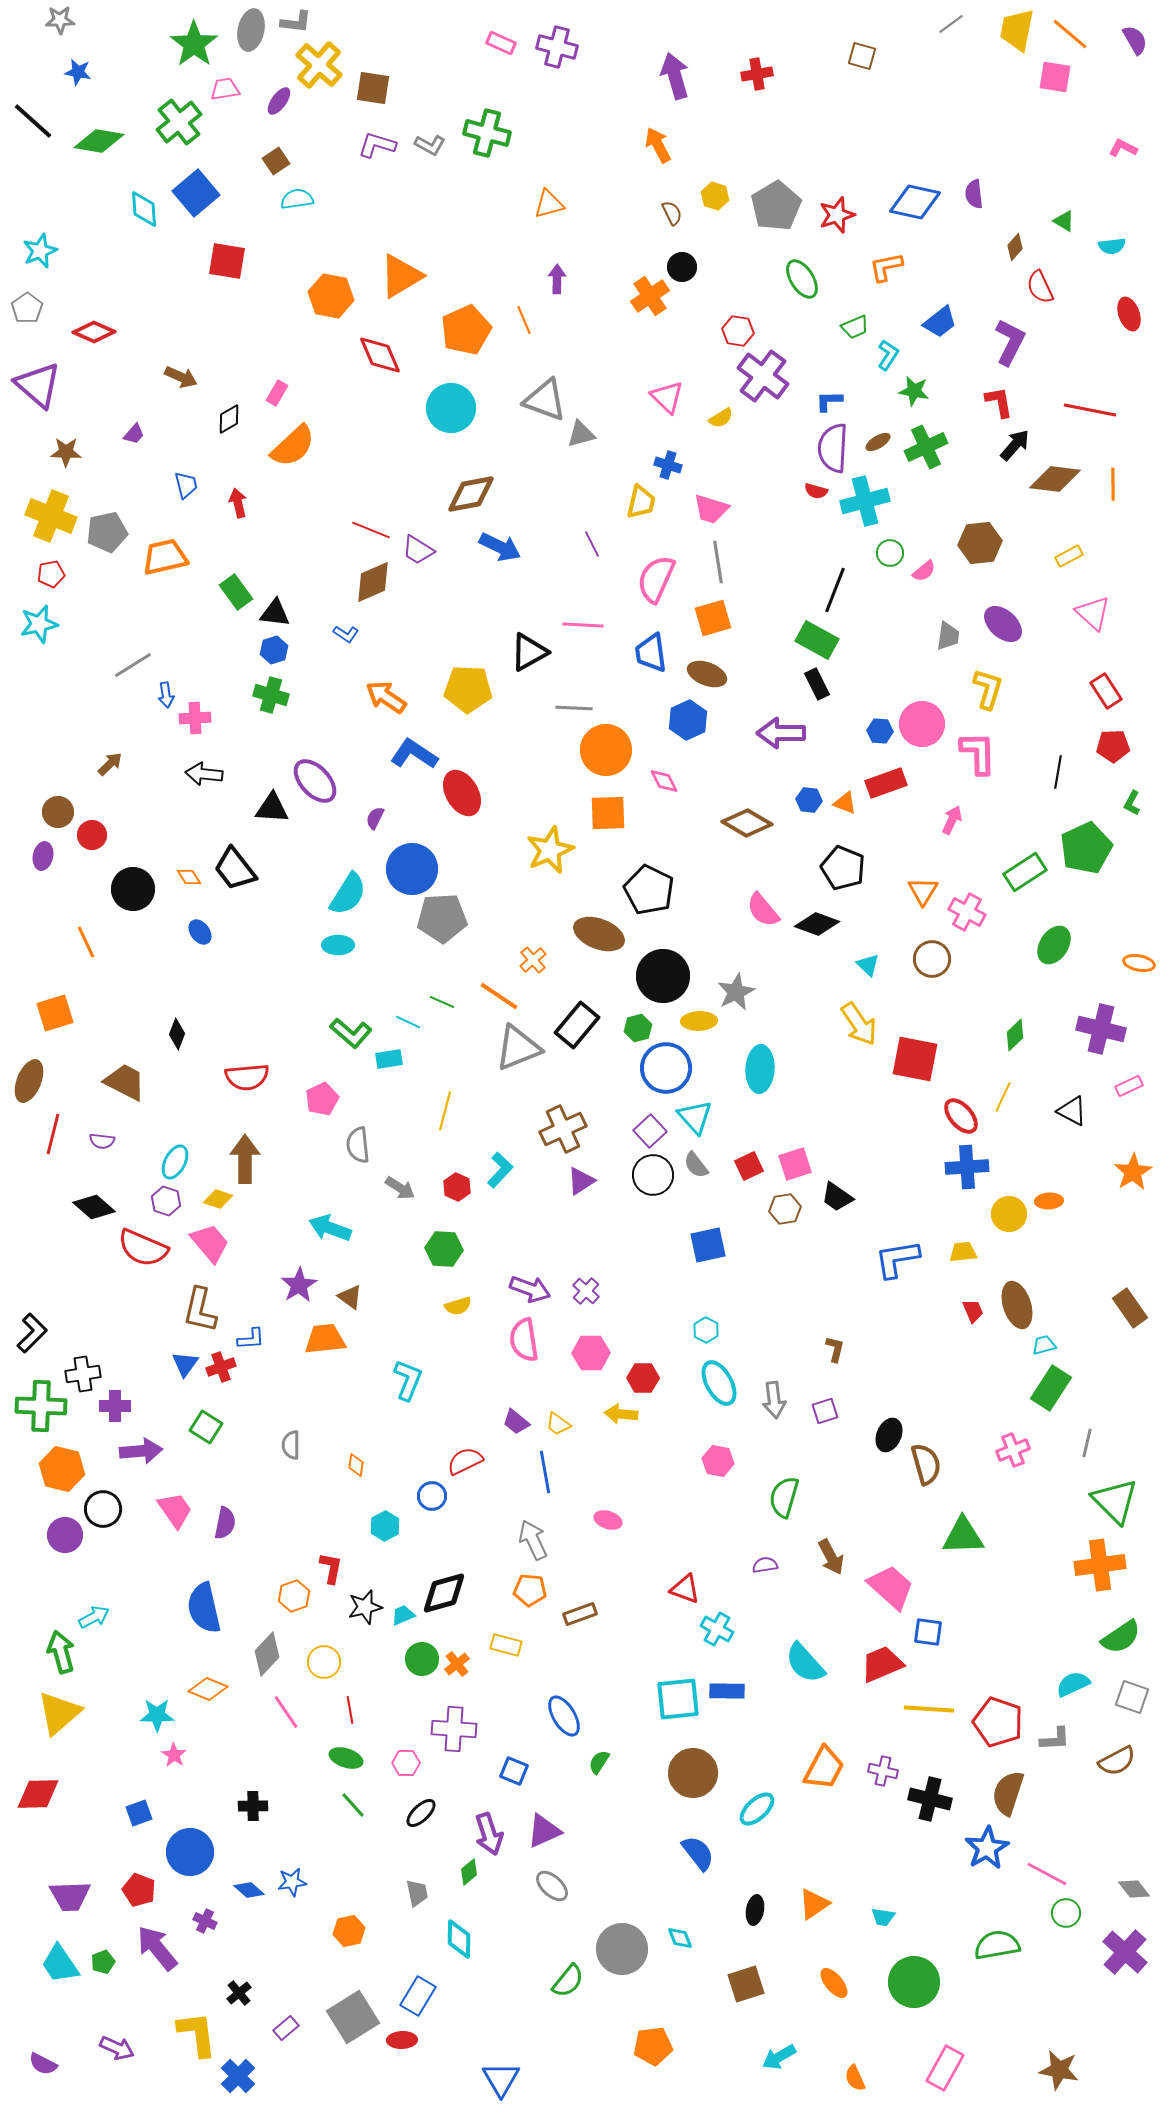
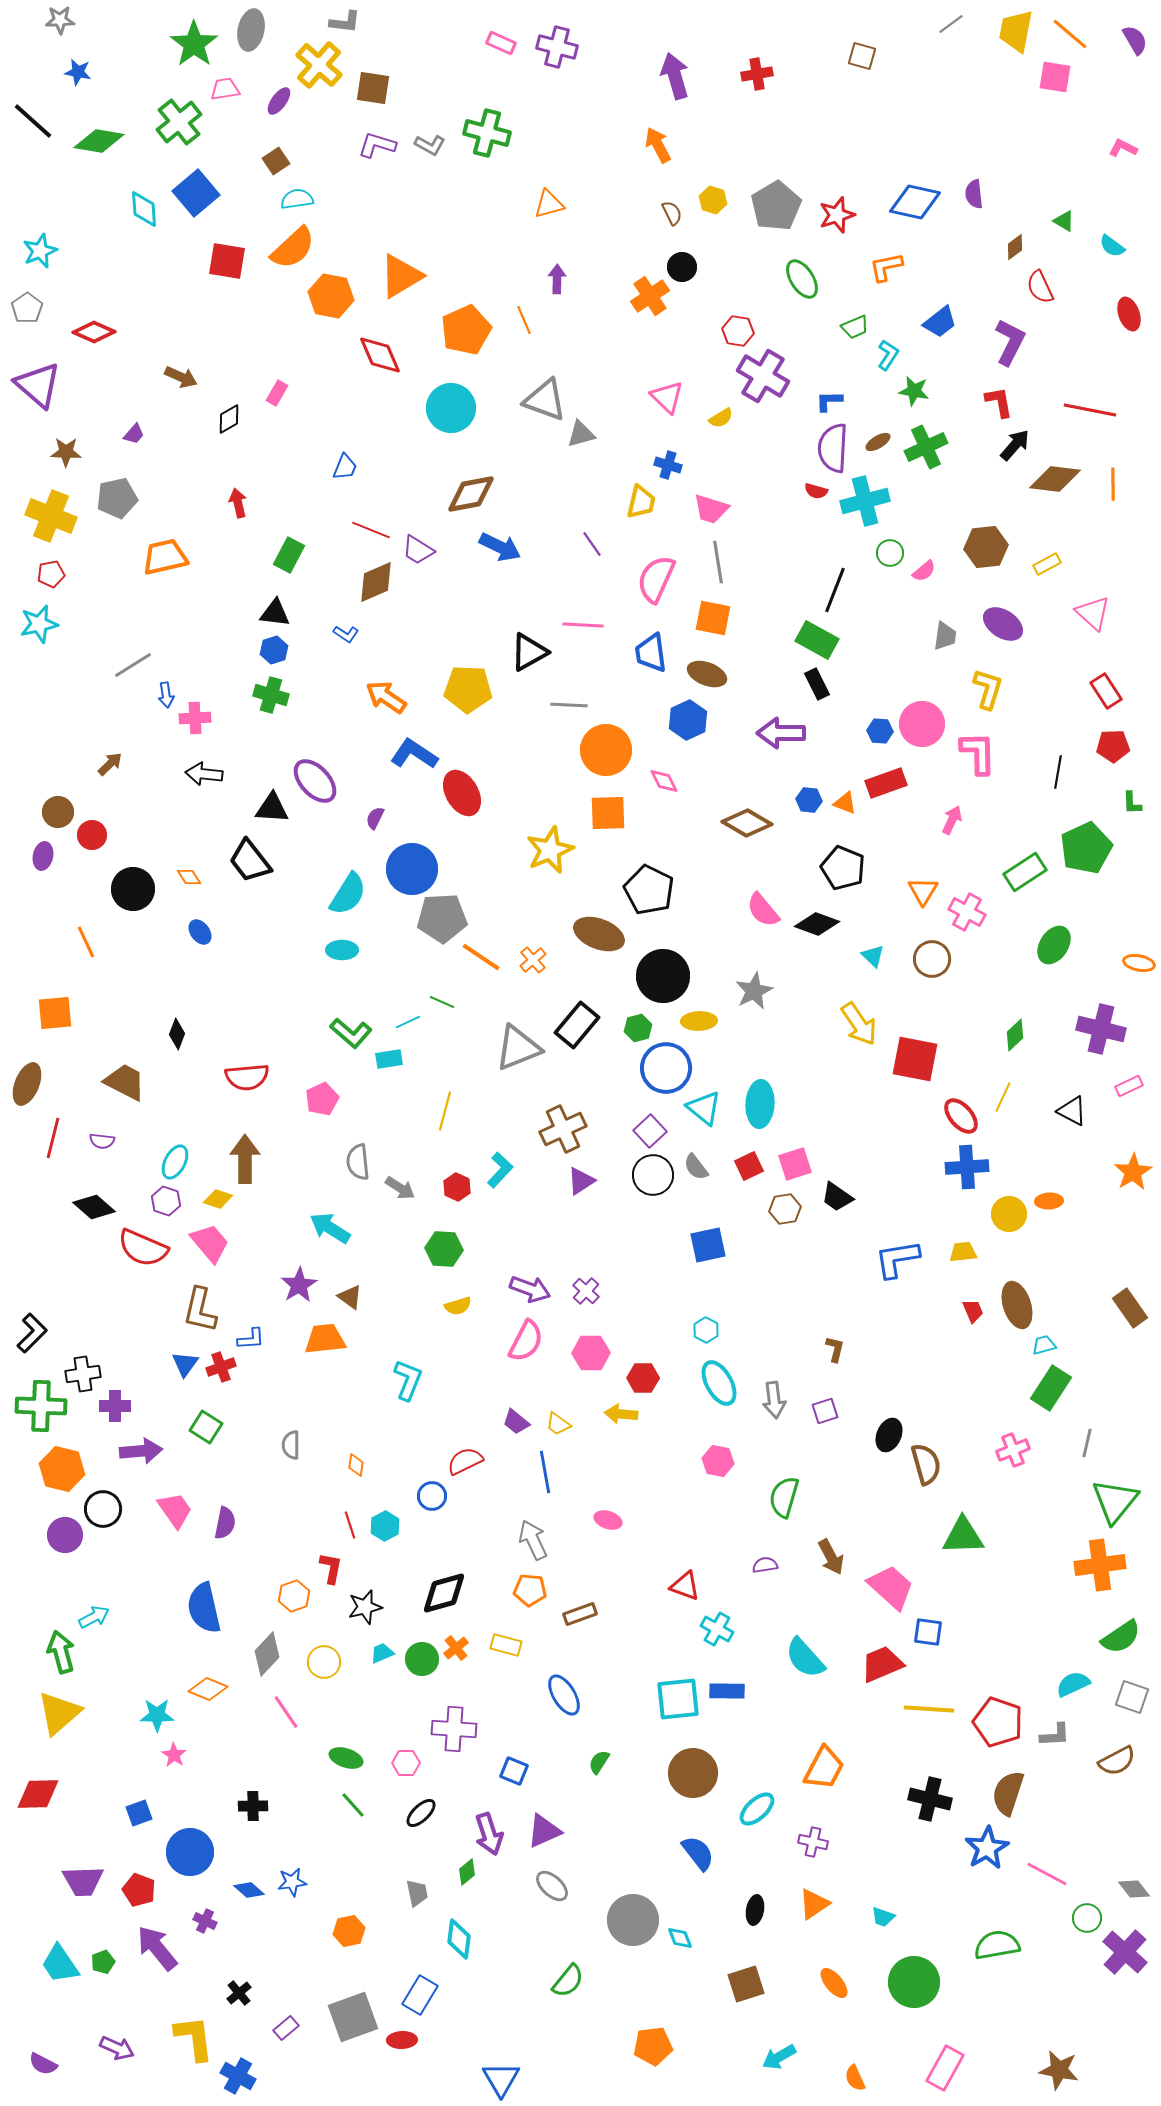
gray L-shape at (296, 22): moved 49 px right
yellow trapezoid at (1017, 30): moved 1 px left, 1 px down
yellow hexagon at (715, 196): moved 2 px left, 4 px down
cyan semicircle at (1112, 246): rotated 44 degrees clockwise
brown diamond at (1015, 247): rotated 12 degrees clockwise
purple cross at (763, 376): rotated 6 degrees counterclockwise
orange semicircle at (293, 446): moved 198 px up
blue trapezoid at (186, 485): moved 159 px right, 18 px up; rotated 36 degrees clockwise
gray pentagon at (107, 532): moved 10 px right, 34 px up
brown hexagon at (980, 543): moved 6 px right, 4 px down
purple line at (592, 544): rotated 8 degrees counterclockwise
yellow rectangle at (1069, 556): moved 22 px left, 8 px down
brown diamond at (373, 582): moved 3 px right
green rectangle at (236, 592): moved 53 px right, 37 px up; rotated 64 degrees clockwise
orange square at (713, 618): rotated 27 degrees clockwise
purple ellipse at (1003, 624): rotated 9 degrees counterclockwise
gray trapezoid at (948, 636): moved 3 px left
gray line at (574, 708): moved 5 px left, 3 px up
green L-shape at (1132, 803): rotated 30 degrees counterclockwise
black trapezoid at (235, 869): moved 15 px right, 8 px up
cyan ellipse at (338, 945): moved 4 px right, 5 px down
cyan triangle at (868, 965): moved 5 px right, 9 px up
gray star at (736, 992): moved 18 px right, 1 px up
orange line at (499, 996): moved 18 px left, 39 px up
orange square at (55, 1013): rotated 12 degrees clockwise
cyan line at (408, 1022): rotated 50 degrees counterclockwise
cyan ellipse at (760, 1069): moved 35 px down
brown ellipse at (29, 1081): moved 2 px left, 3 px down
cyan triangle at (695, 1117): moved 9 px right, 9 px up; rotated 9 degrees counterclockwise
red line at (53, 1134): moved 4 px down
gray semicircle at (358, 1145): moved 17 px down
gray semicircle at (696, 1165): moved 2 px down
cyan arrow at (330, 1228): rotated 12 degrees clockwise
pink semicircle at (524, 1340): moved 2 px right, 1 px down; rotated 144 degrees counterclockwise
green triangle at (1115, 1501): rotated 24 degrees clockwise
red triangle at (685, 1589): moved 3 px up
cyan trapezoid at (403, 1615): moved 21 px left, 38 px down
cyan semicircle at (805, 1663): moved 5 px up
orange cross at (457, 1664): moved 1 px left, 16 px up
red line at (350, 1710): moved 185 px up; rotated 8 degrees counterclockwise
blue ellipse at (564, 1716): moved 21 px up
gray L-shape at (1055, 1739): moved 4 px up
purple cross at (883, 1771): moved 70 px left, 71 px down
green diamond at (469, 1872): moved 2 px left
purple trapezoid at (70, 1896): moved 13 px right, 15 px up
green circle at (1066, 1913): moved 21 px right, 5 px down
cyan trapezoid at (883, 1917): rotated 10 degrees clockwise
cyan diamond at (459, 1939): rotated 6 degrees clockwise
gray circle at (622, 1949): moved 11 px right, 29 px up
blue rectangle at (418, 1996): moved 2 px right, 1 px up
gray square at (353, 2017): rotated 12 degrees clockwise
yellow L-shape at (197, 2034): moved 3 px left, 4 px down
blue cross at (238, 2076): rotated 16 degrees counterclockwise
